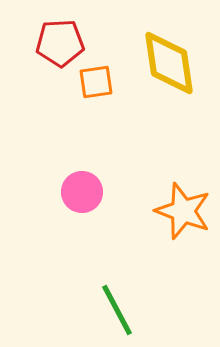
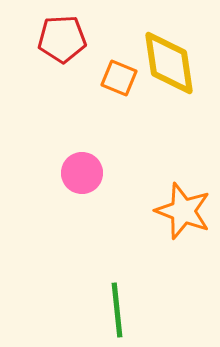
red pentagon: moved 2 px right, 4 px up
orange square: moved 23 px right, 4 px up; rotated 30 degrees clockwise
pink circle: moved 19 px up
green line: rotated 22 degrees clockwise
